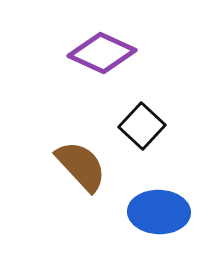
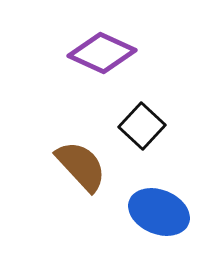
blue ellipse: rotated 20 degrees clockwise
